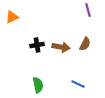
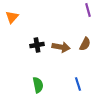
orange triangle: rotated 24 degrees counterclockwise
blue line: rotated 48 degrees clockwise
